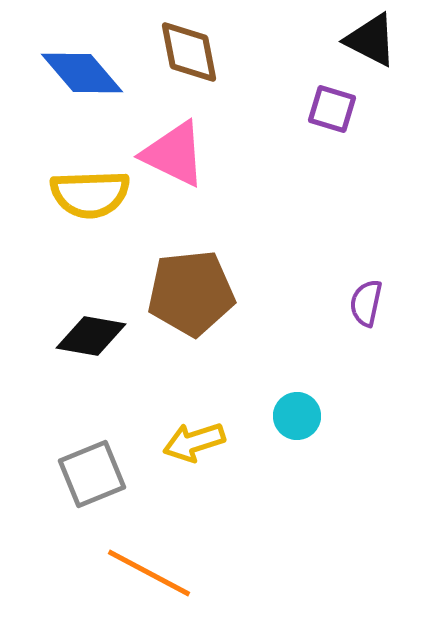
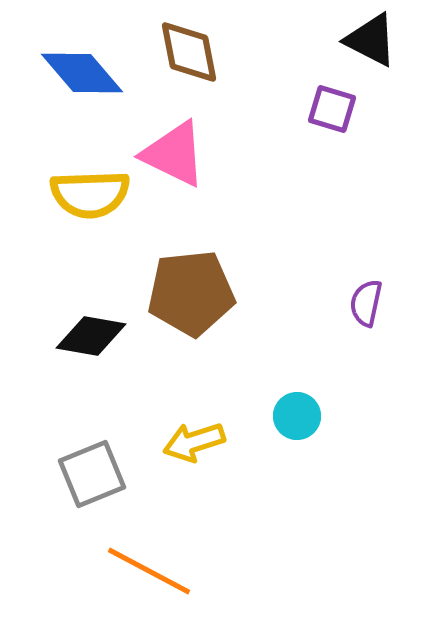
orange line: moved 2 px up
